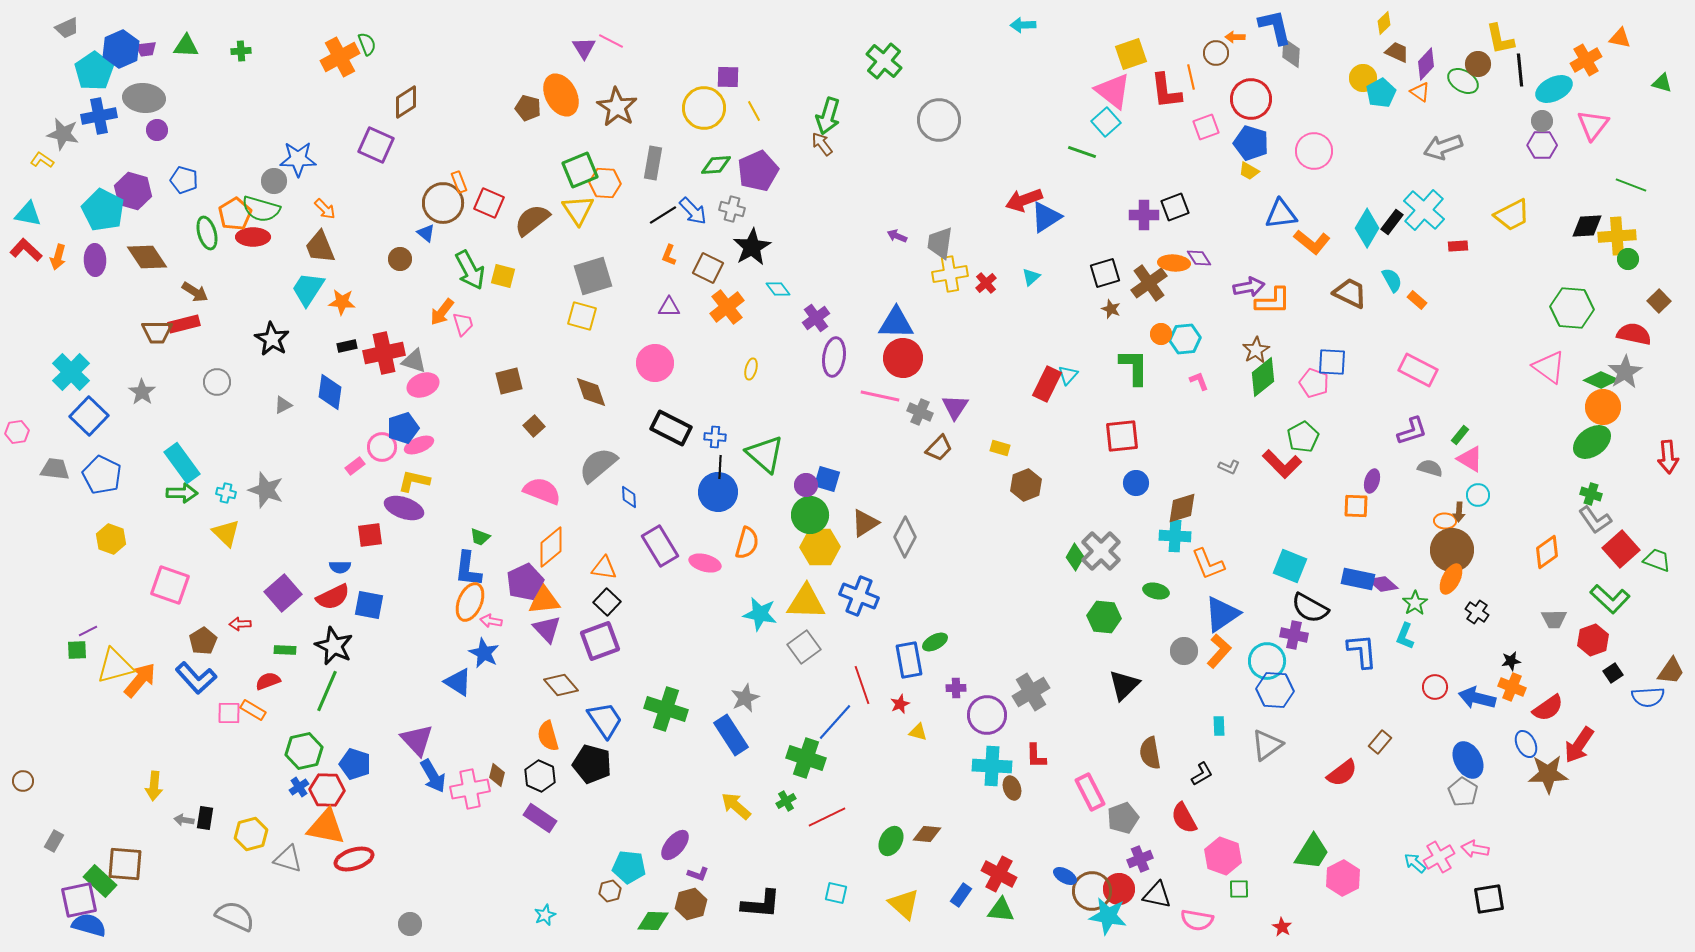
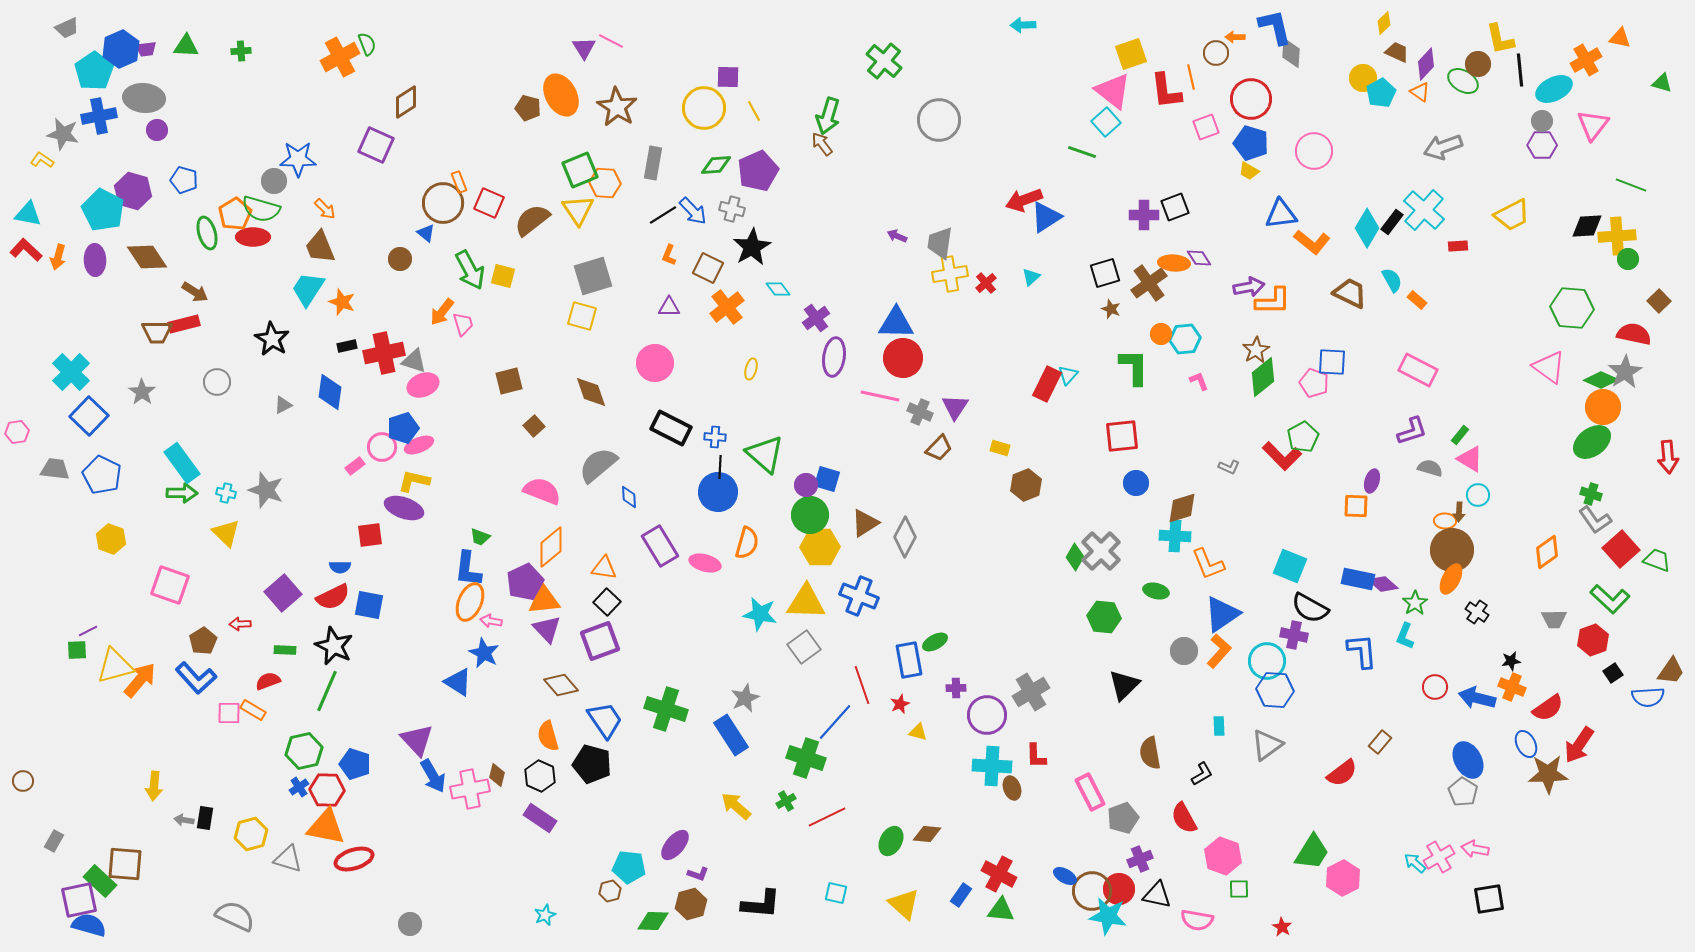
orange star at (342, 302): rotated 16 degrees clockwise
red L-shape at (1282, 464): moved 8 px up
